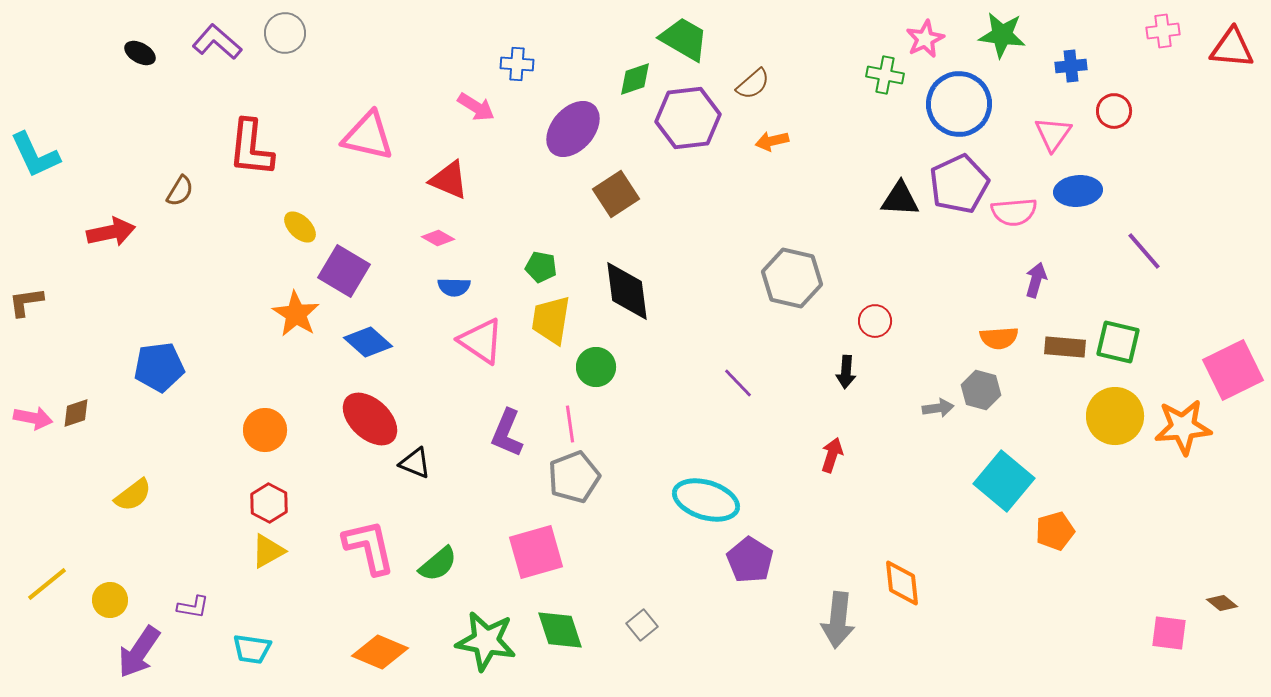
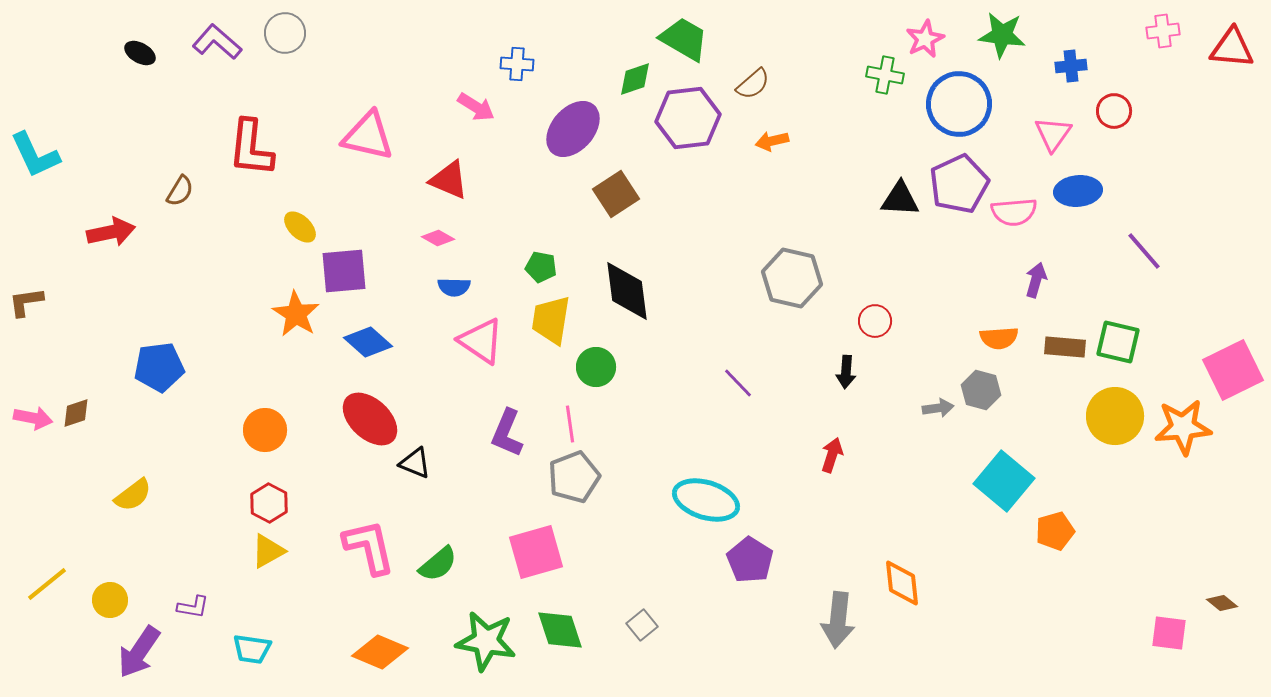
purple square at (344, 271): rotated 36 degrees counterclockwise
